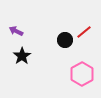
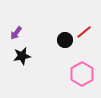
purple arrow: moved 2 px down; rotated 80 degrees counterclockwise
black star: rotated 24 degrees clockwise
